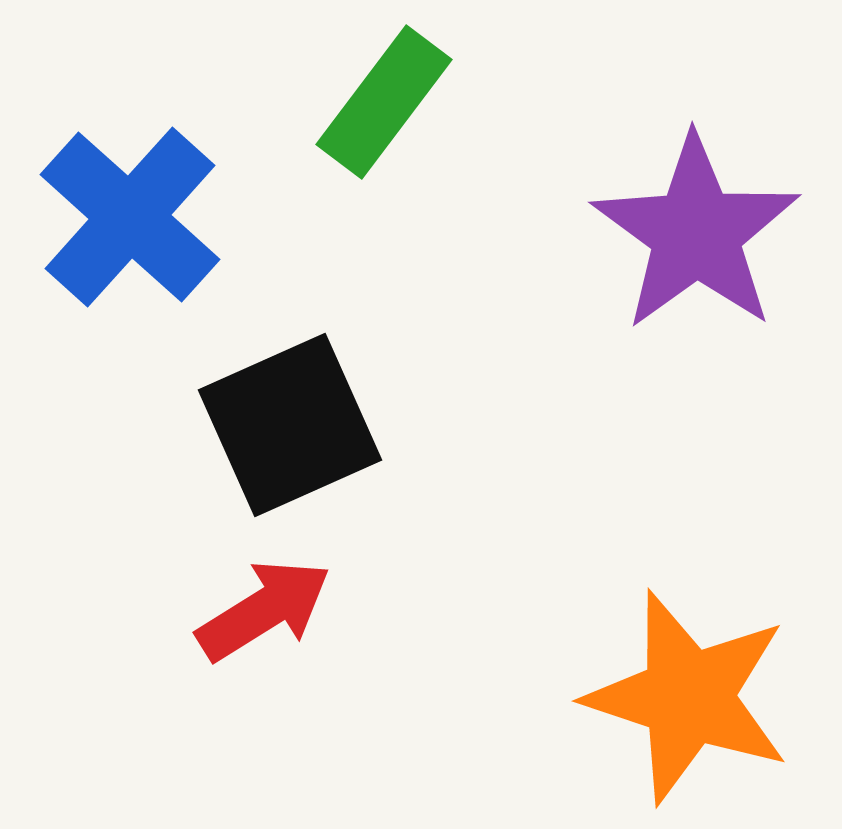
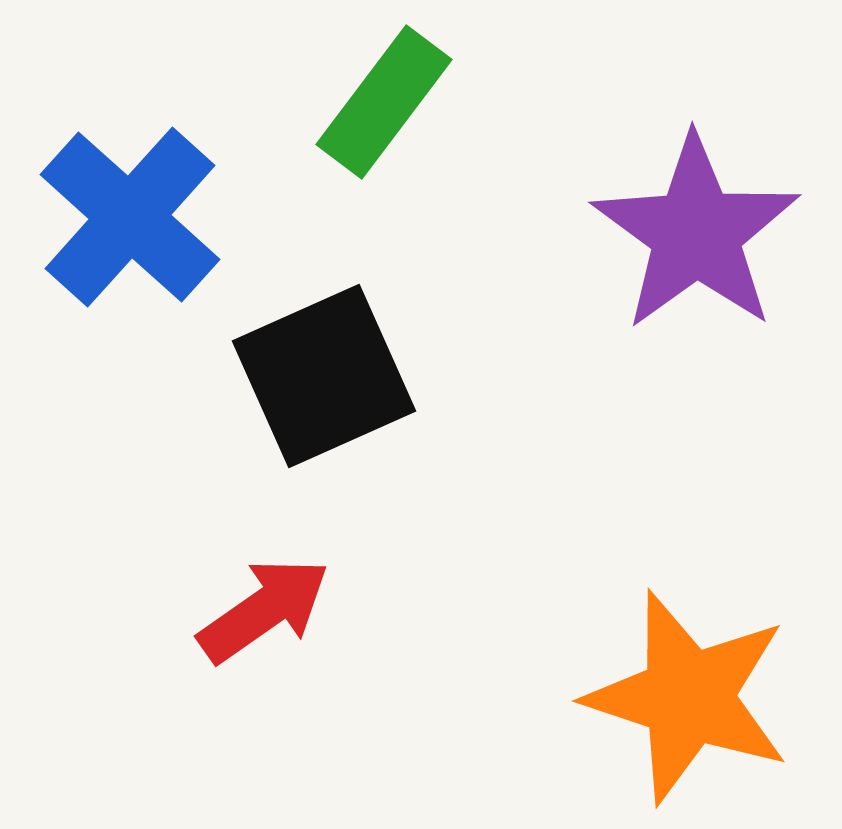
black square: moved 34 px right, 49 px up
red arrow: rotated 3 degrees counterclockwise
